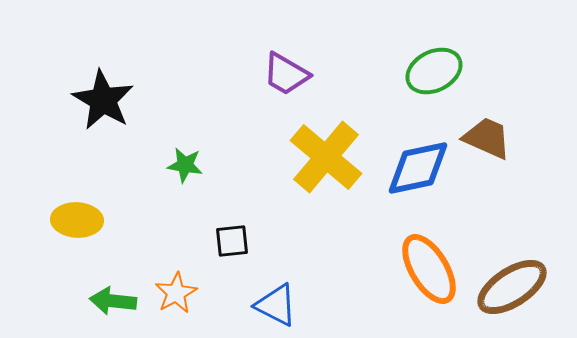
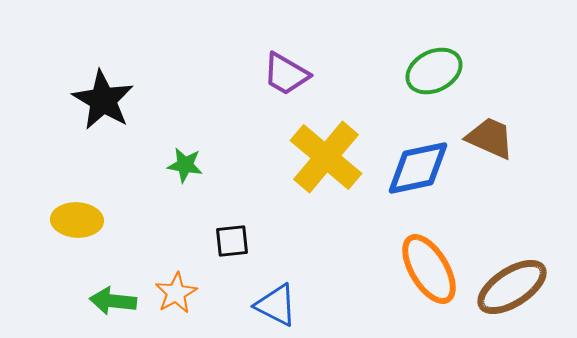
brown trapezoid: moved 3 px right
